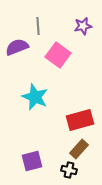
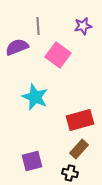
black cross: moved 1 px right, 3 px down
